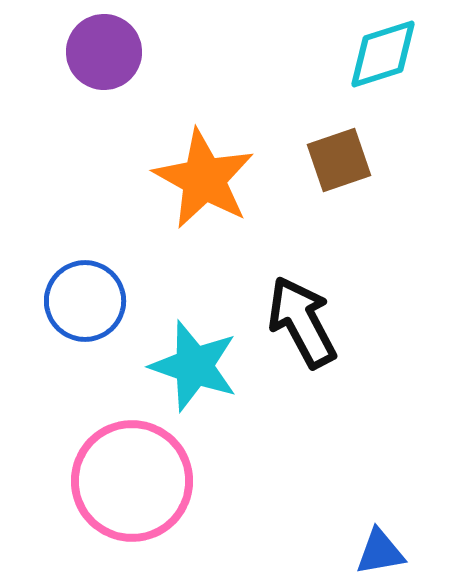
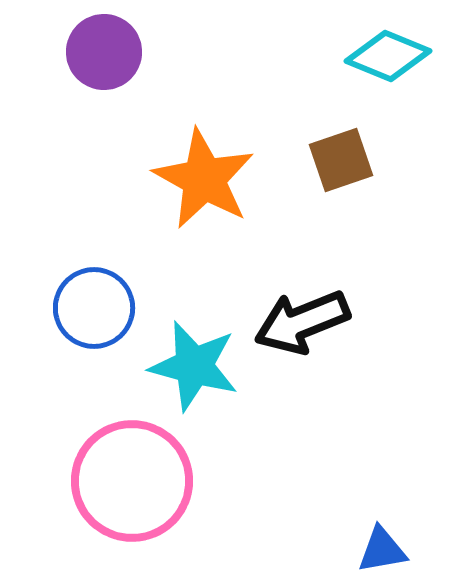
cyan diamond: moved 5 px right, 2 px down; rotated 40 degrees clockwise
brown square: moved 2 px right
blue circle: moved 9 px right, 7 px down
black arrow: rotated 84 degrees counterclockwise
cyan star: rotated 4 degrees counterclockwise
blue triangle: moved 2 px right, 2 px up
